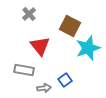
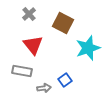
brown square: moved 7 px left, 3 px up
red triangle: moved 7 px left, 1 px up
gray rectangle: moved 2 px left, 1 px down
